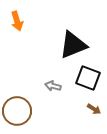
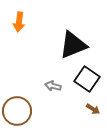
orange arrow: moved 2 px right, 1 px down; rotated 24 degrees clockwise
black square: moved 1 px left, 1 px down; rotated 15 degrees clockwise
brown arrow: moved 1 px left
